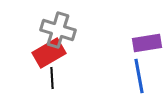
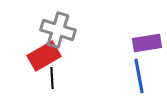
red rectangle: moved 5 px left, 3 px down
